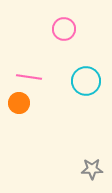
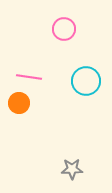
gray star: moved 20 px left
